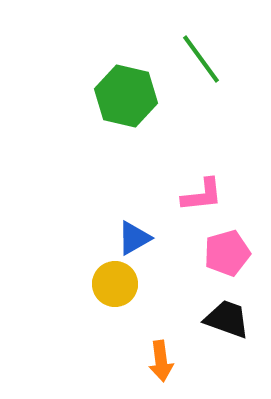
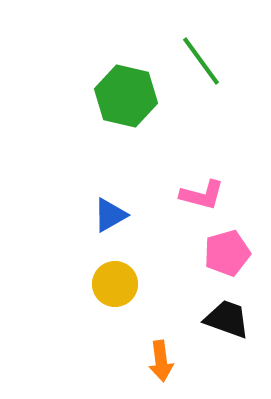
green line: moved 2 px down
pink L-shape: rotated 21 degrees clockwise
blue triangle: moved 24 px left, 23 px up
